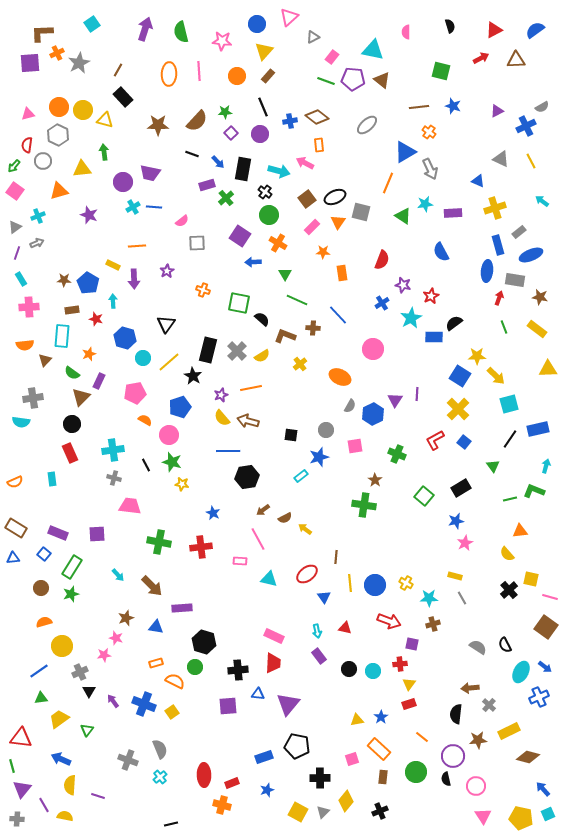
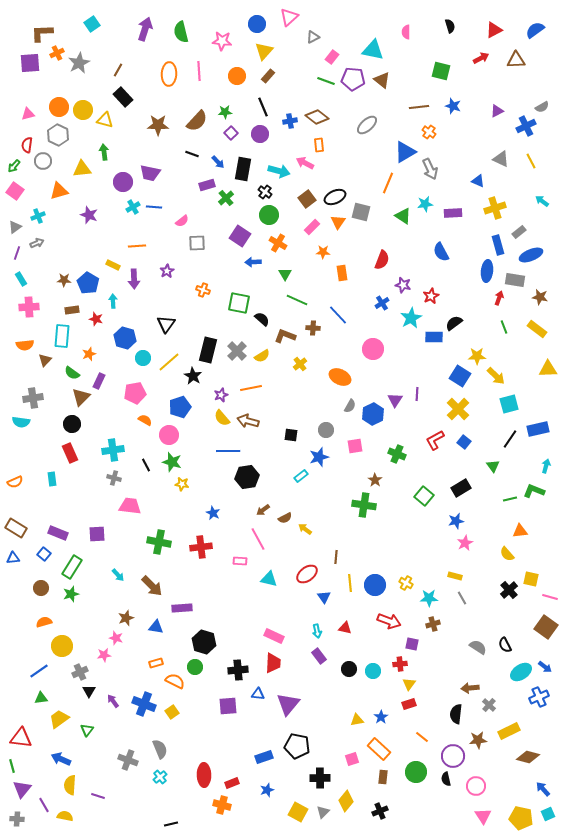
cyan ellipse at (521, 672): rotated 30 degrees clockwise
